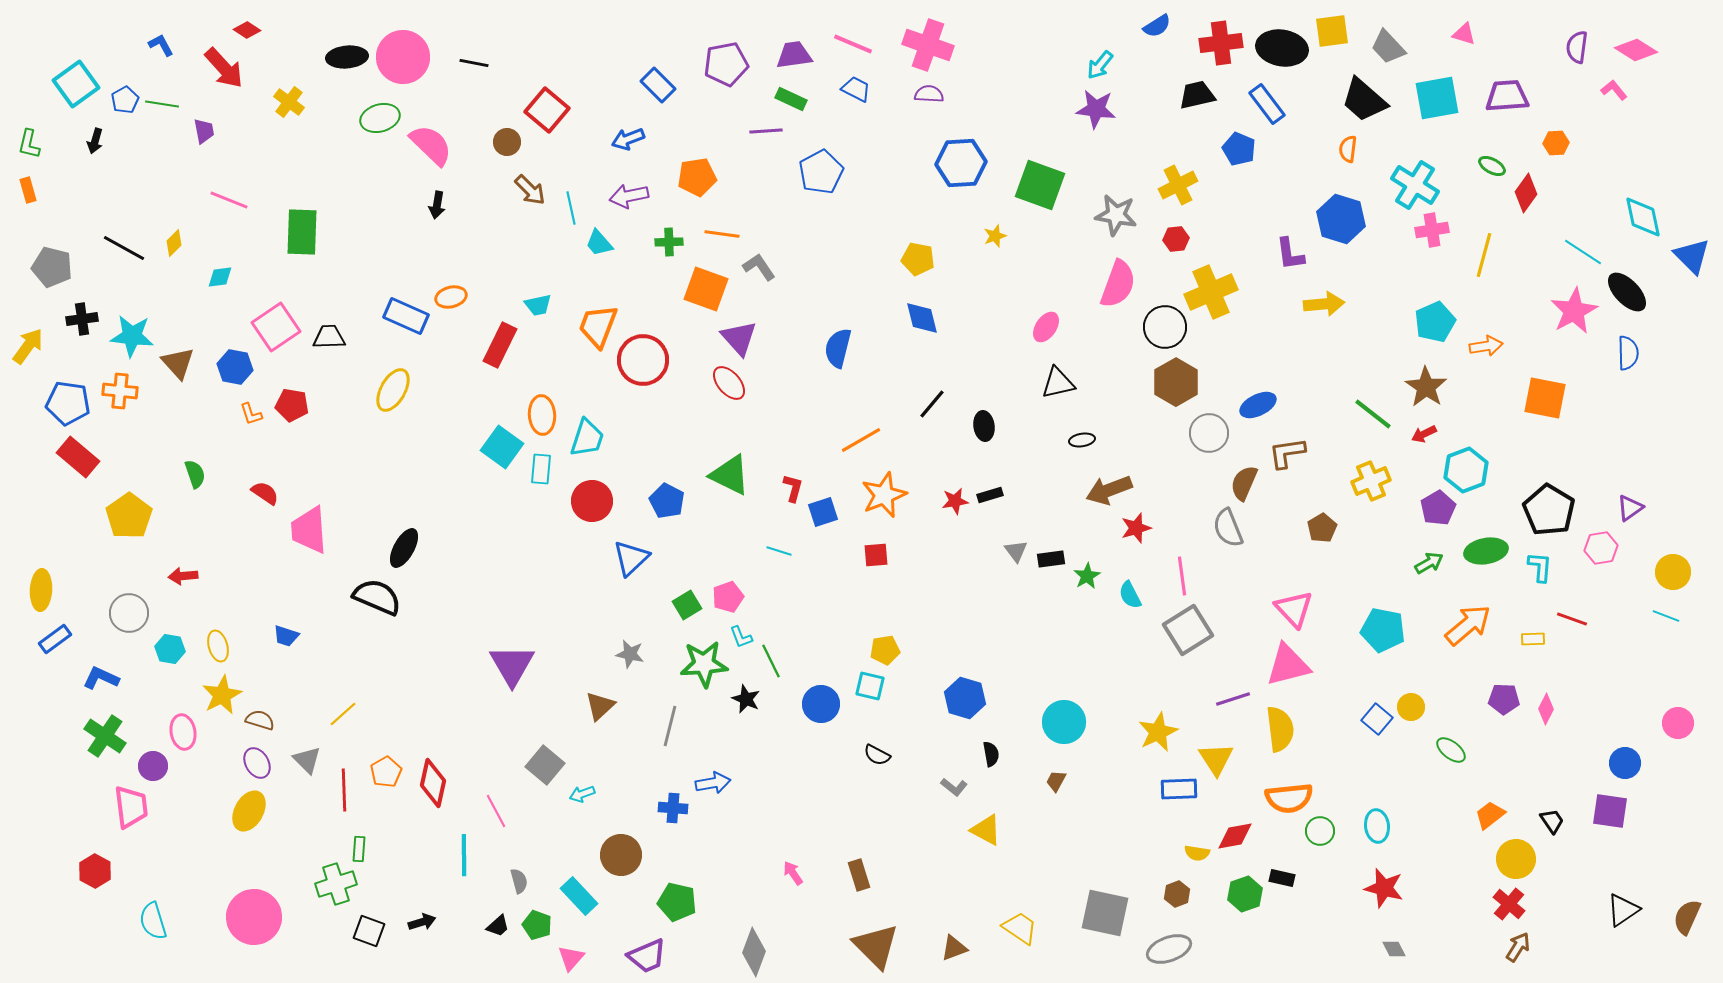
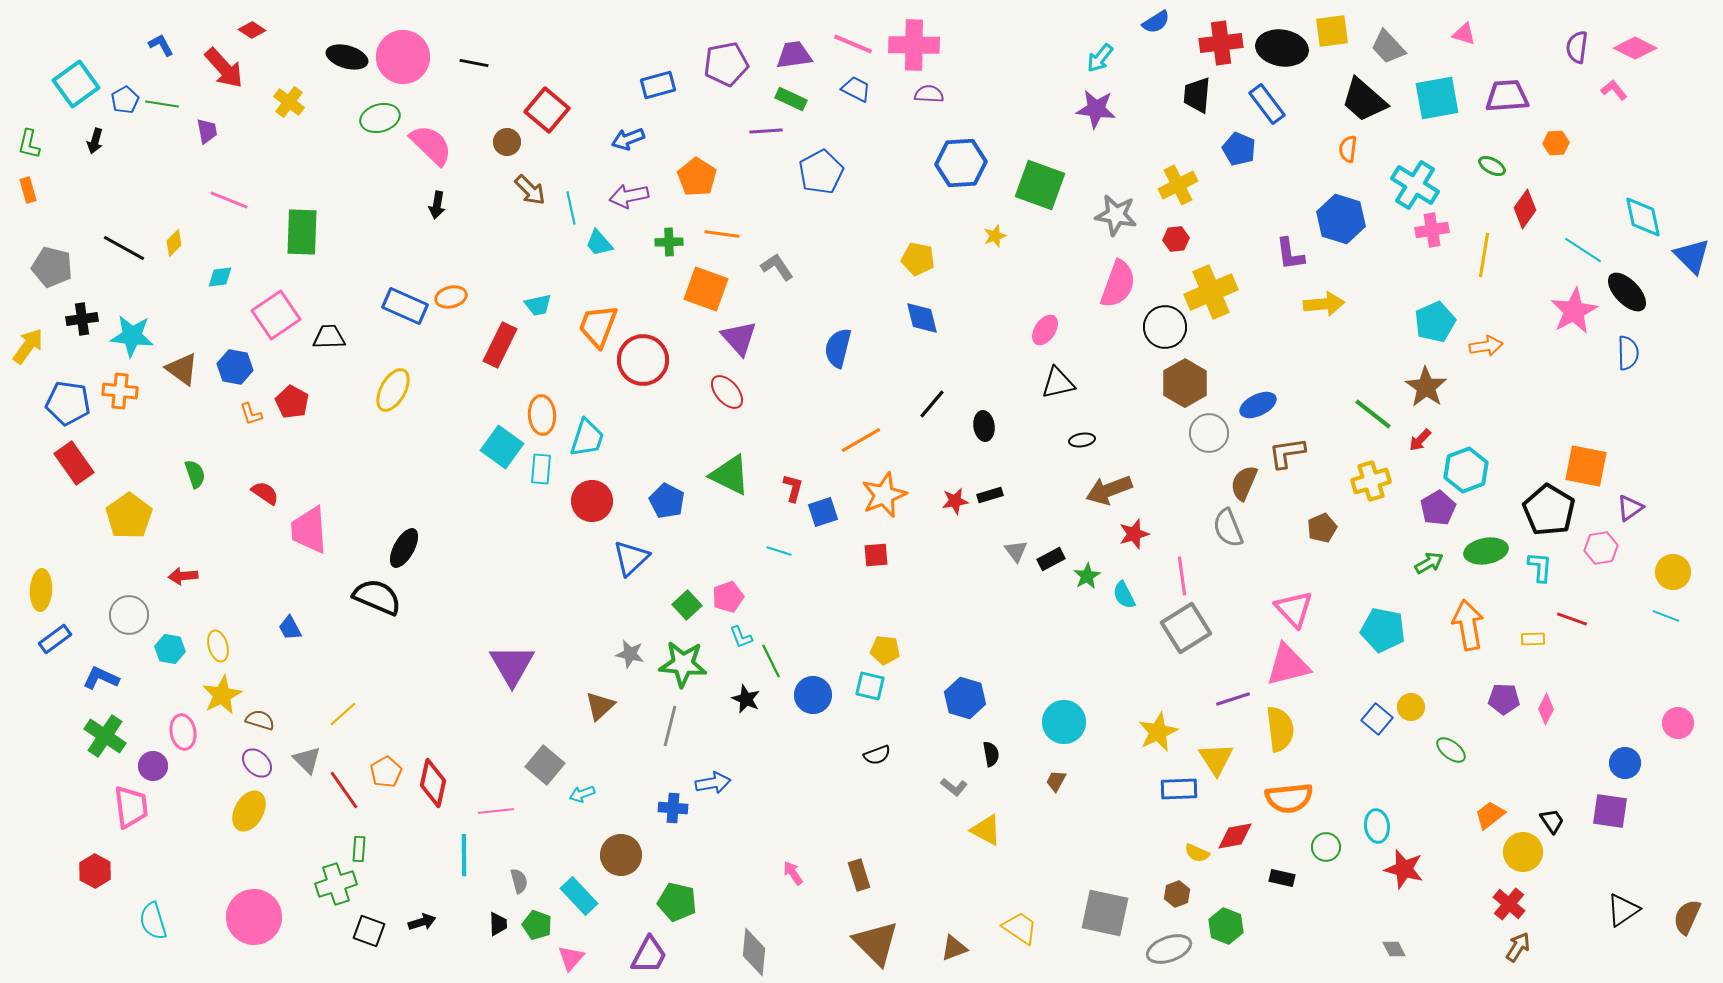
blue semicircle at (1157, 26): moved 1 px left, 4 px up
red diamond at (247, 30): moved 5 px right
pink cross at (928, 45): moved 14 px left; rotated 18 degrees counterclockwise
pink diamond at (1636, 50): moved 1 px left, 2 px up; rotated 6 degrees counterclockwise
black ellipse at (347, 57): rotated 21 degrees clockwise
cyan arrow at (1100, 65): moved 7 px up
blue rectangle at (658, 85): rotated 60 degrees counterclockwise
black trapezoid at (1197, 95): rotated 72 degrees counterclockwise
purple trapezoid at (204, 131): moved 3 px right
orange pentagon at (697, 177): rotated 30 degrees counterclockwise
red diamond at (1526, 193): moved 1 px left, 16 px down
cyan line at (1583, 252): moved 2 px up
yellow line at (1484, 255): rotated 6 degrees counterclockwise
gray L-shape at (759, 267): moved 18 px right
blue rectangle at (406, 316): moved 1 px left, 10 px up
pink square at (276, 327): moved 12 px up
pink ellipse at (1046, 327): moved 1 px left, 3 px down
brown triangle at (178, 363): moved 4 px right, 6 px down; rotated 12 degrees counterclockwise
brown hexagon at (1176, 382): moved 9 px right, 1 px down
red ellipse at (729, 383): moved 2 px left, 9 px down
orange square at (1545, 398): moved 41 px right, 68 px down
red pentagon at (292, 405): moved 3 px up; rotated 20 degrees clockwise
red arrow at (1424, 434): moved 4 px left, 6 px down; rotated 20 degrees counterclockwise
red rectangle at (78, 457): moved 4 px left, 6 px down; rotated 15 degrees clockwise
yellow cross at (1371, 481): rotated 6 degrees clockwise
red star at (1136, 528): moved 2 px left, 6 px down
brown pentagon at (1322, 528): rotated 8 degrees clockwise
black rectangle at (1051, 559): rotated 20 degrees counterclockwise
cyan semicircle at (1130, 595): moved 6 px left
green square at (687, 605): rotated 12 degrees counterclockwise
gray circle at (129, 613): moved 2 px down
orange arrow at (1468, 625): rotated 60 degrees counterclockwise
gray square at (1188, 630): moved 2 px left, 2 px up
blue trapezoid at (286, 636): moved 4 px right, 8 px up; rotated 44 degrees clockwise
yellow pentagon at (885, 650): rotated 16 degrees clockwise
green star at (704, 664): moved 21 px left; rotated 9 degrees clockwise
blue circle at (821, 704): moved 8 px left, 9 px up
black semicircle at (877, 755): rotated 48 degrees counterclockwise
purple ellipse at (257, 763): rotated 16 degrees counterclockwise
red line at (344, 790): rotated 33 degrees counterclockwise
pink line at (496, 811): rotated 68 degrees counterclockwise
green circle at (1320, 831): moved 6 px right, 16 px down
yellow semicircle at (1197, 853): rotated 15 degrees clockwise
yellow circle at (1516, 859): moved 7 px right, 7 px up
red star at (1384, 888): moved 20 px right, 19 px up
green hexagon at (1245, 894): moved 19 px left, 32 px down; rotated 20 degrees counterclockwise
black trapezoid at (498, 926): moved 2 px up; rotated 50 degrees counterclockwise
brown triangle at (876, 946): moved 3 px up
gray diamond at (754, 952): rotated 15 degrees counterclockwise
purple trapezoid at (647, 956): moved 2 px right, 1 px up; rotated 39 degrees counterclockwise
